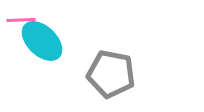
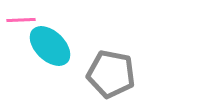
cyan ellipse: moved 8 px right, 5 px down
